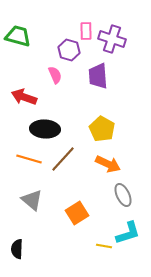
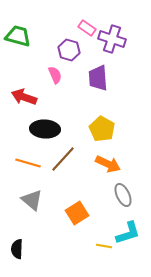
pink rectangle: moved 1 px right, 3 px up; rotated 54 degrees counterclockwise
purple trapezoid: moved 2 px down
orange line: moved 1 px left, 4 px down
